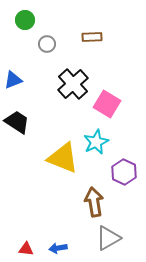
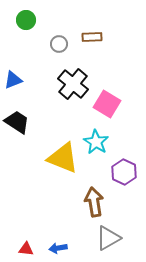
green circle: moved 1 px right
gray circle: moved 12 px right
black cross: rotated 8 degrees counterclockwise
cyan star: rotated 15 degrees counterclockwise
